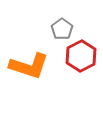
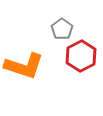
orange L-shape: moved 5 px left
